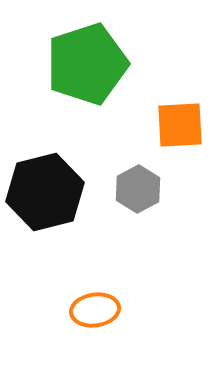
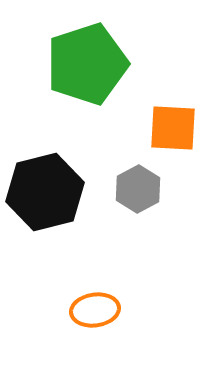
orange square: moved 7 px left, 3 px down; rotated 6 degrees clockwise
